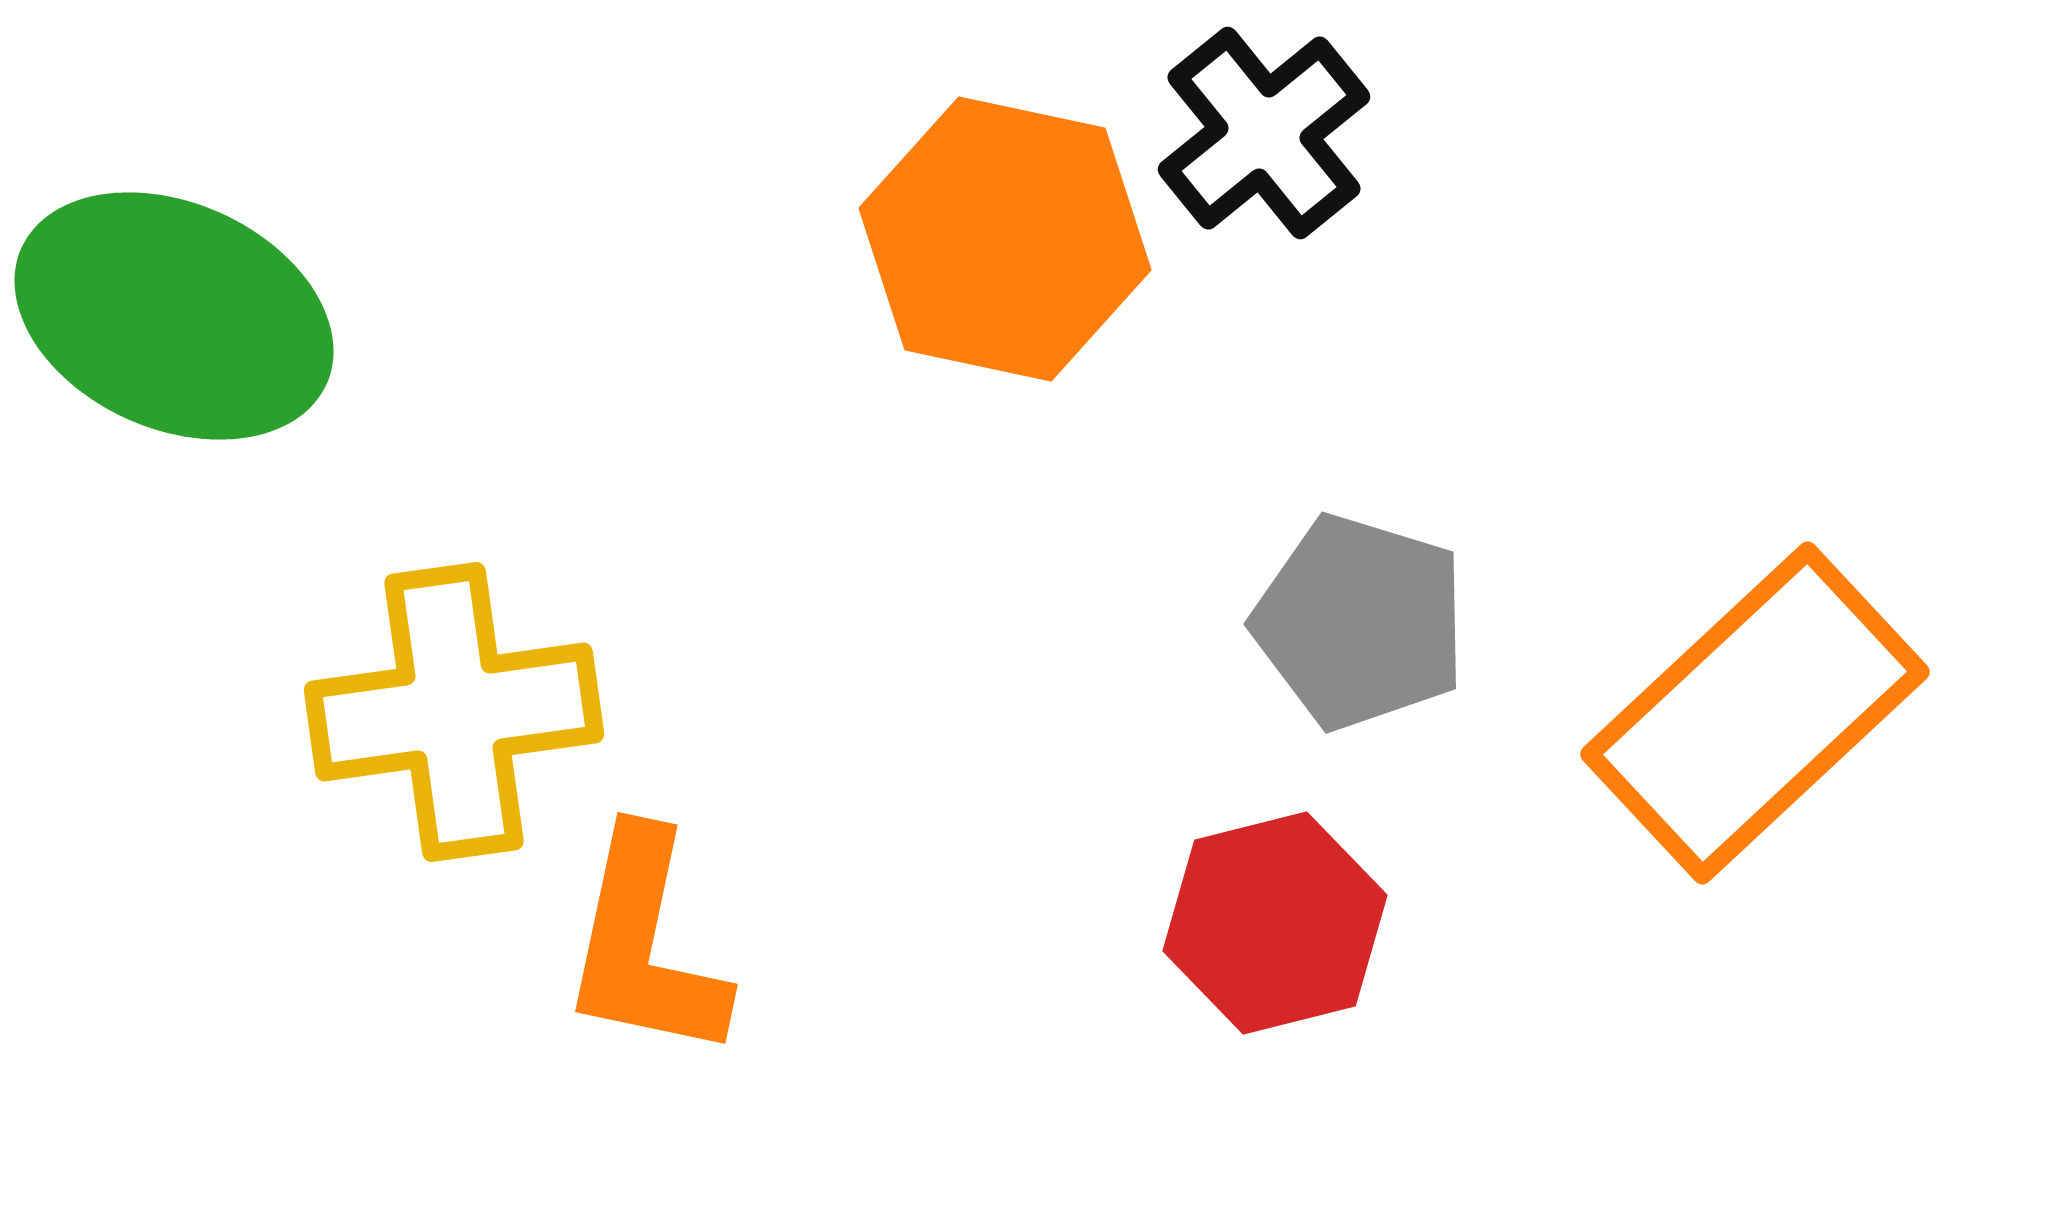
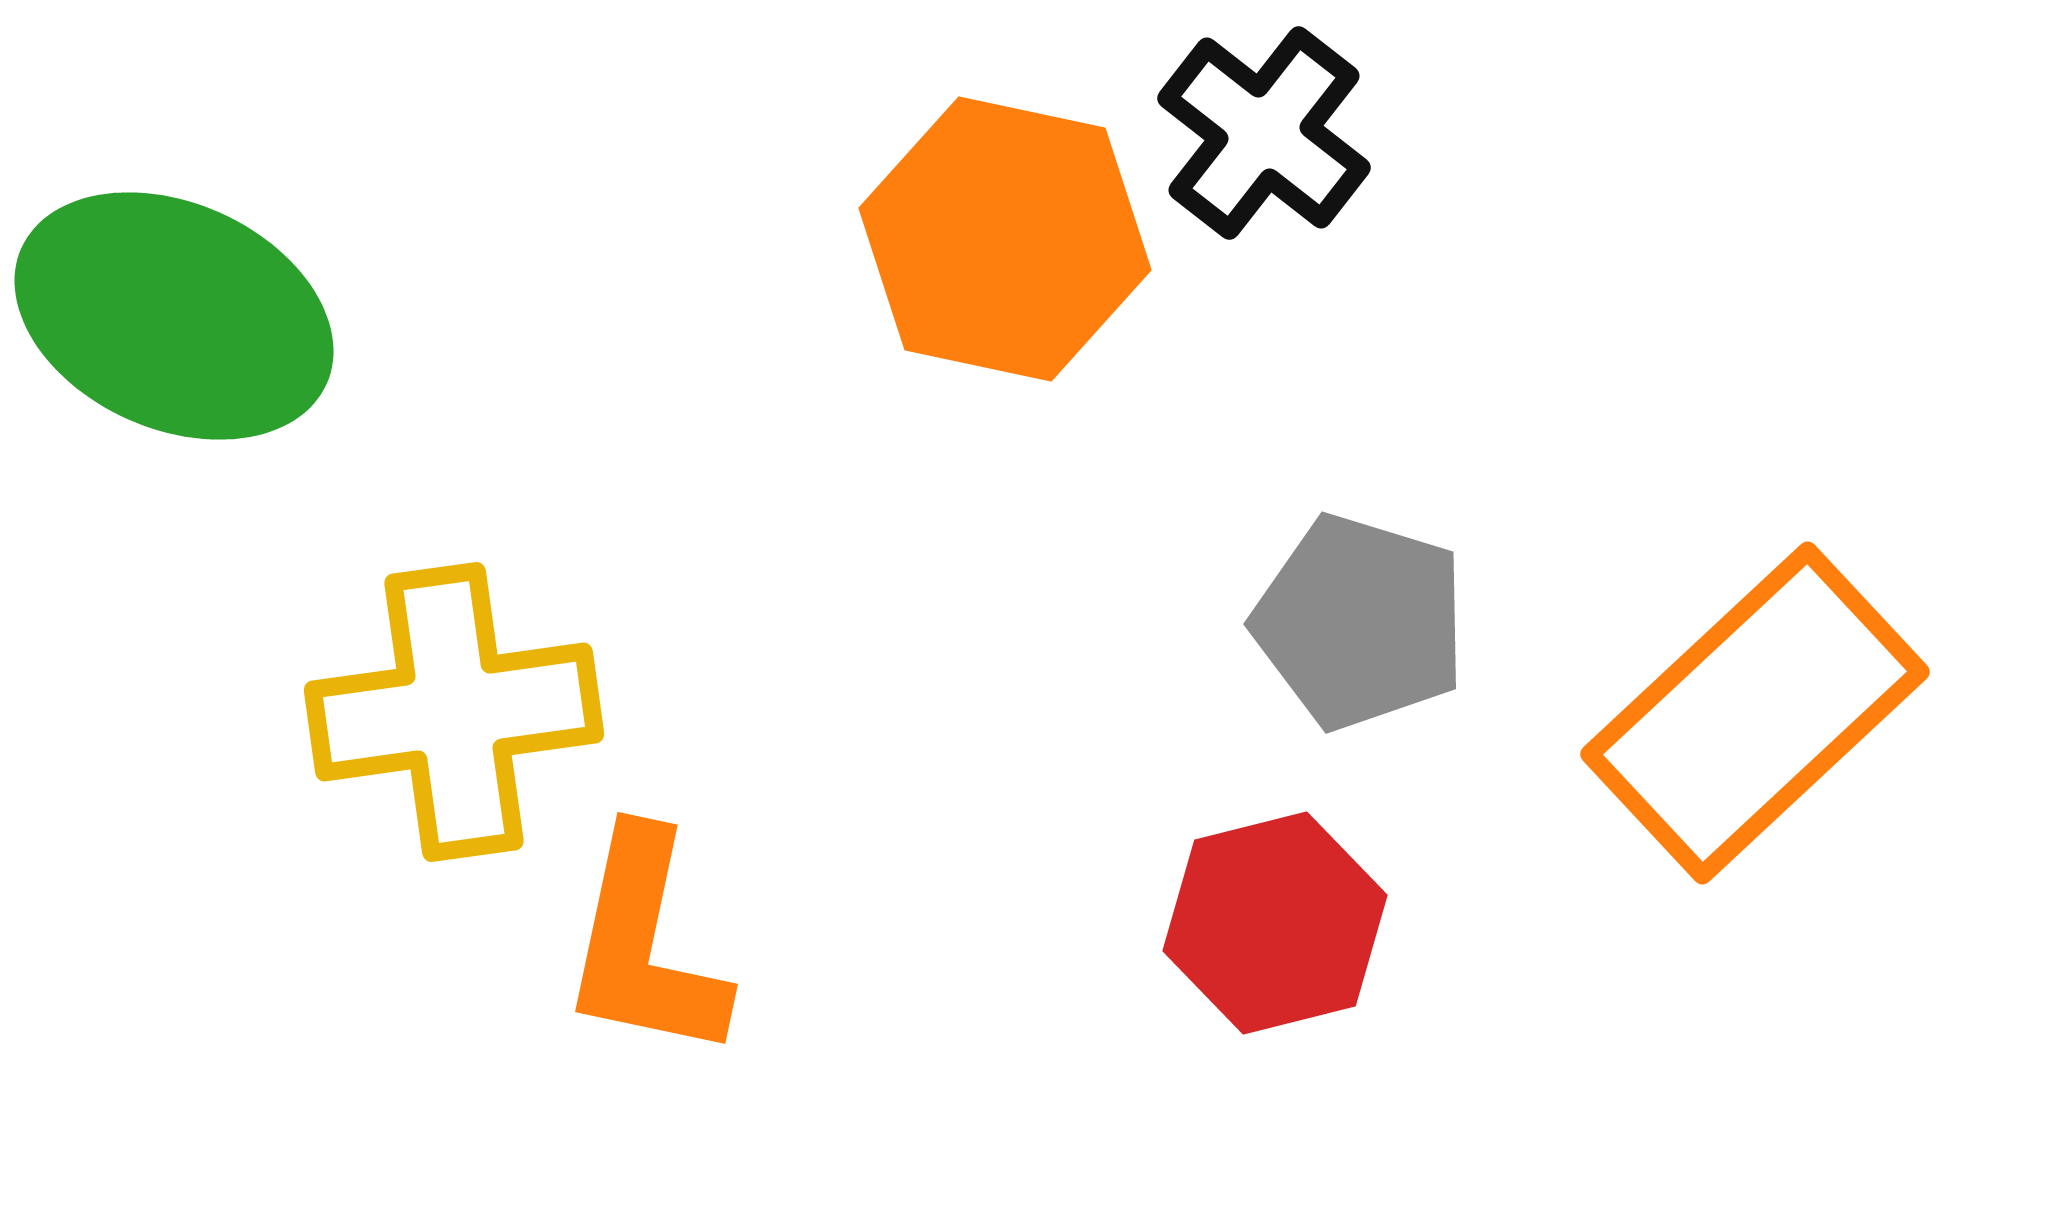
black cross: rotated 13 degrees counterclockwise
